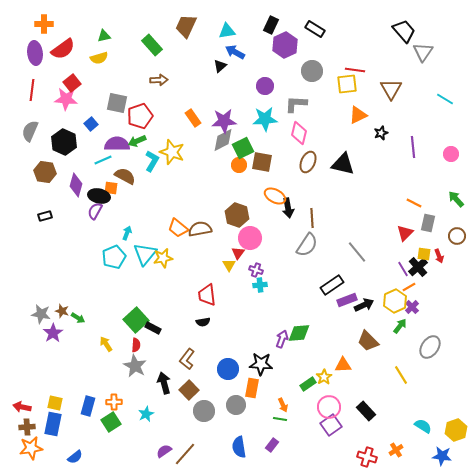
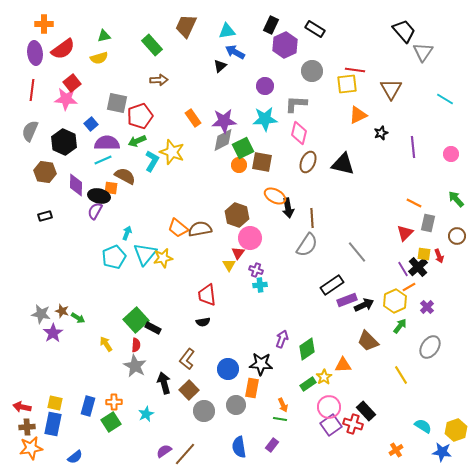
purple semicircle at (117, 144): moved 10 px left, 1 px up
purple diamond at (76, 185): rotated 15 degrees counterclockwise
purple cross at (412, 307): moved 15 px right
green diamond at (299, 333): moved 8 px right, 16 px down; rotated 30 degrees counterclockwise
blue star at (442, 456): moved 4 px up
red cross at (367, 457): moved 14 px left, 33 px up
